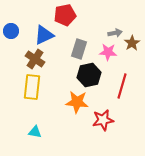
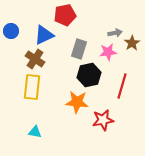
pink star: rotated 12 degrees counterclockwise
